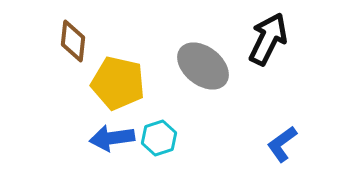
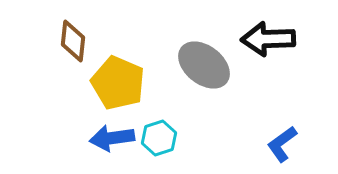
black arrow: rotated 118 degrees counterclockwise
gray ellipse: moved 1 px right, 1 px up
yellow pentagon: rotated 10 degrees clockwise
